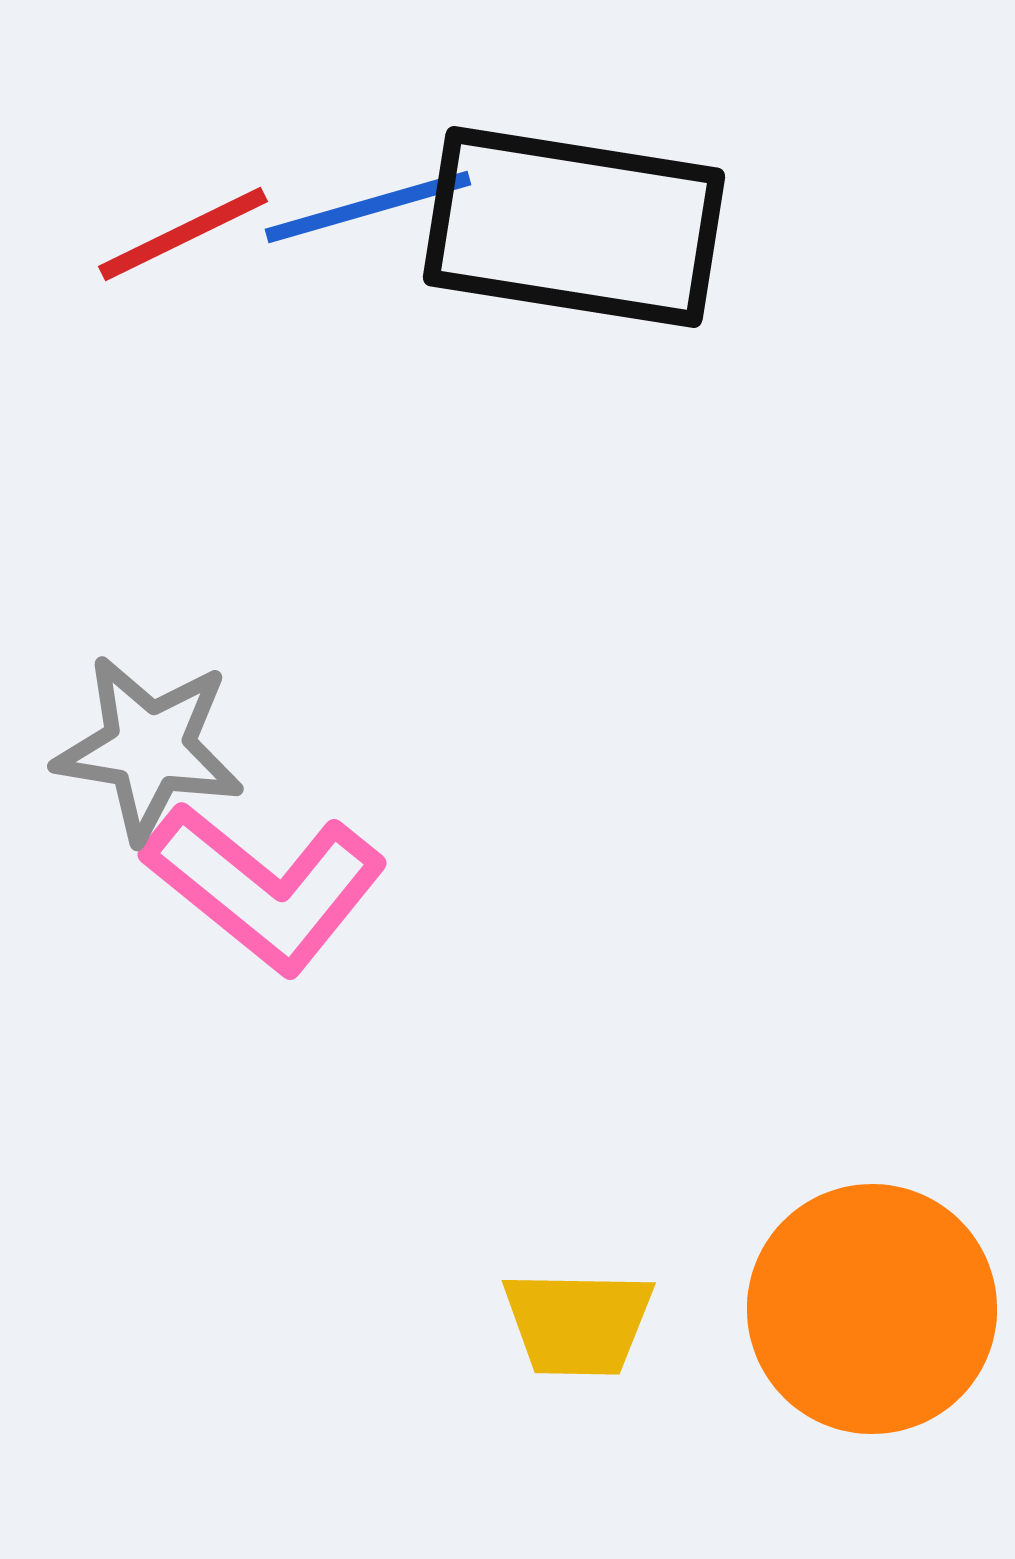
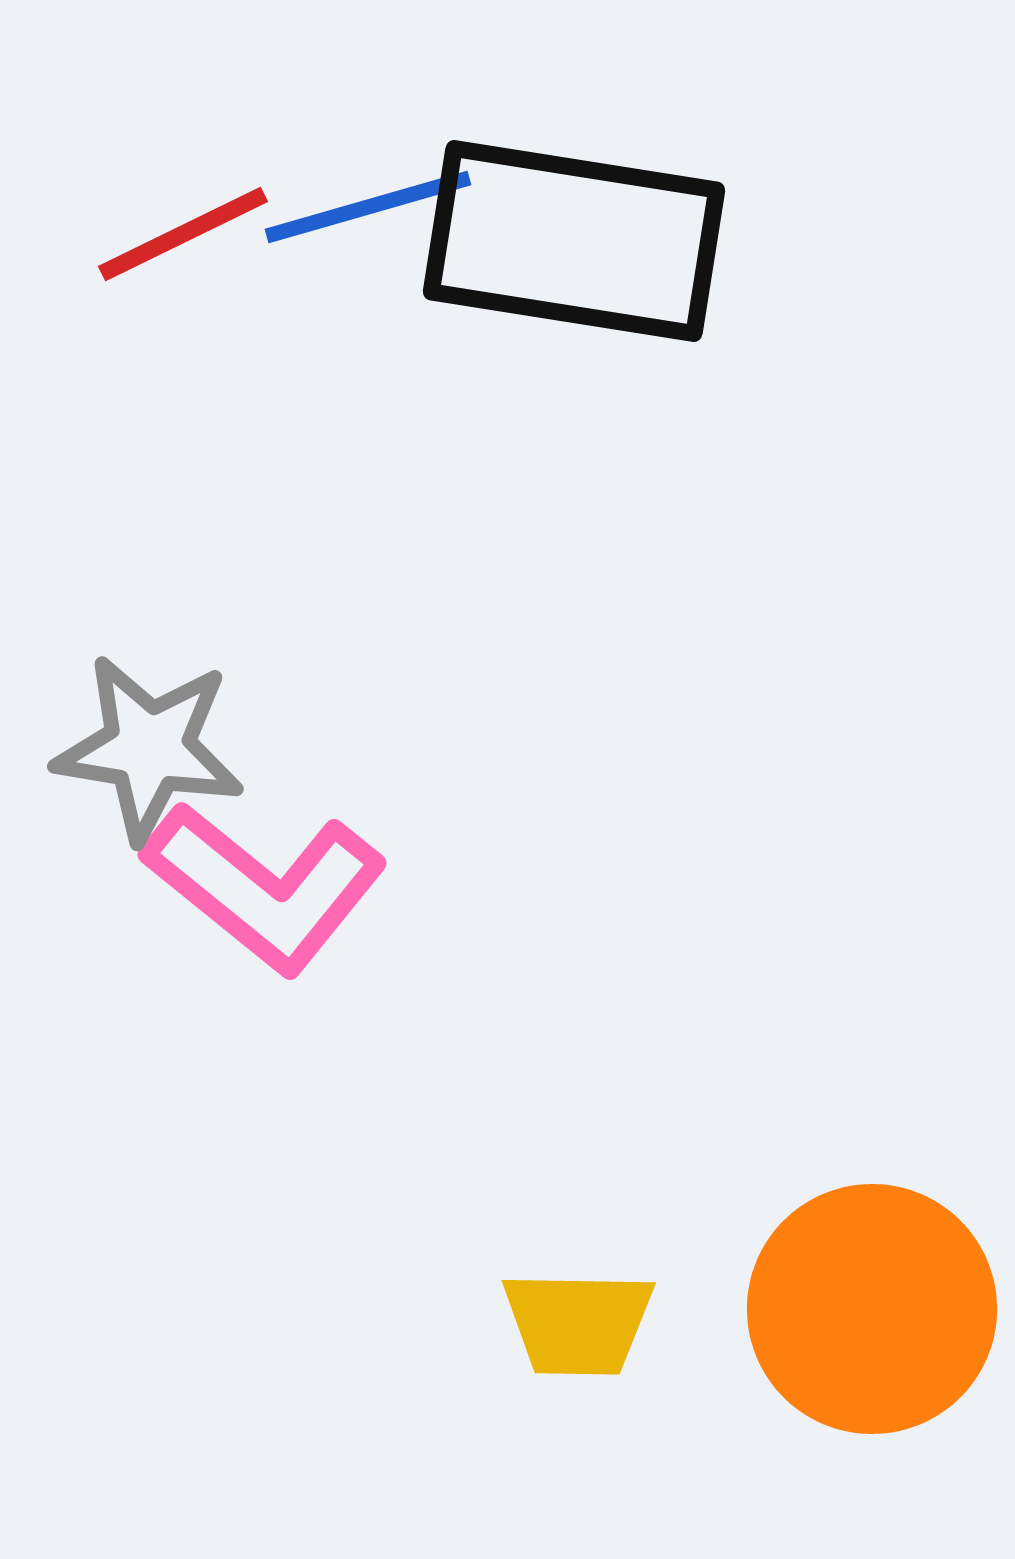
black rectangle: moved 14 px down
